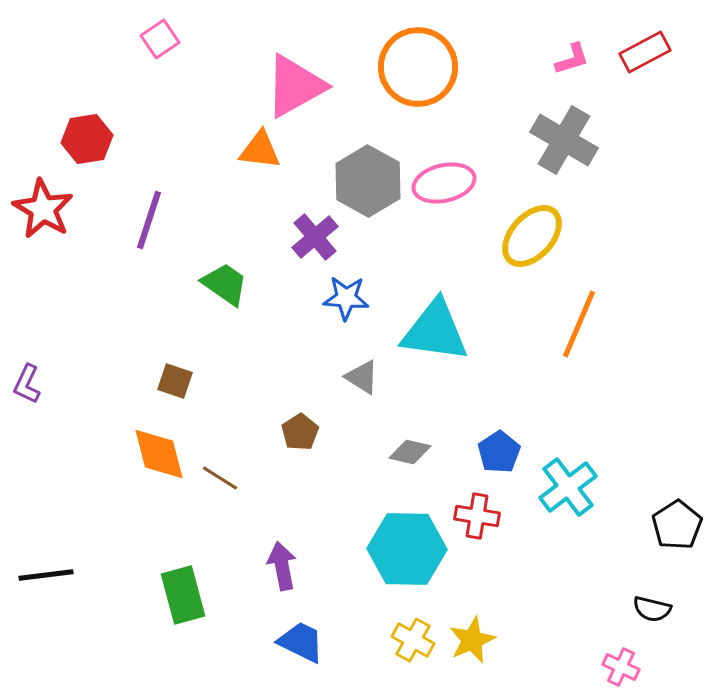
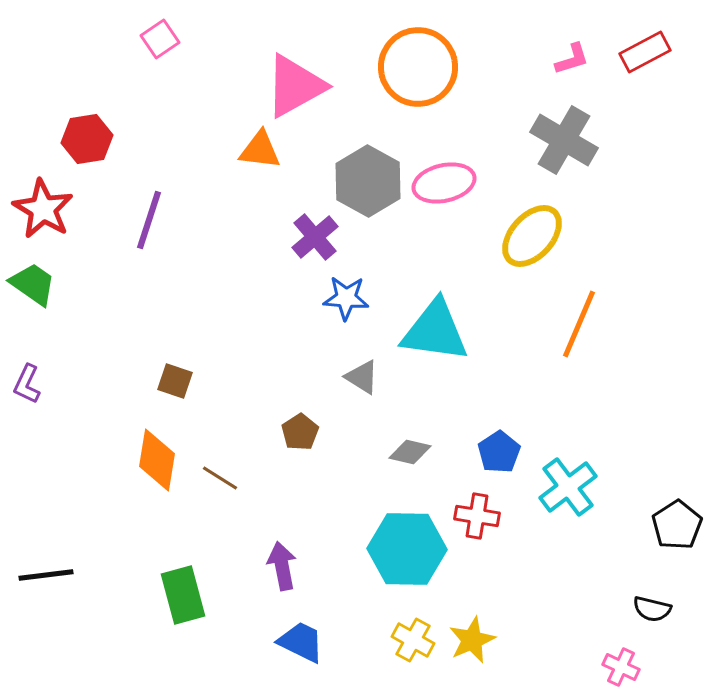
green trapezoid: moved 192 px left
orange diamond: moved 2 px left, 6 px down; rotated 24 degrees clockwise
